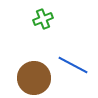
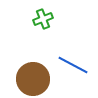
brown circle: moved 1 px left, 1 px down
